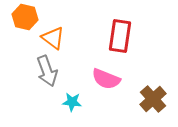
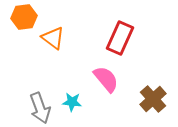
orange hexagon: moved 1 px left; rotated 20 degrees counterclockwise
red rectangle: moved 2 px down; rotated 16 degrees clockwise
gray arrow: moved 7 px left, 37 px down
pink semicircle: rotated 152 degrees counterclockwise
